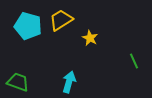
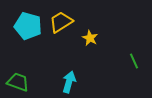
yellow trapezoid: moved 2 px down
